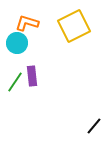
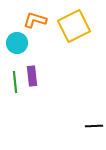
orange L-shape: moved 8 px right, 3 px up
green line: rotated 40 degrees counterclockwise
black line: rotated 48 degrees clockwise
